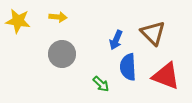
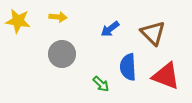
blue arrow: moved 6 px left, 11 px up; rotated 30 degrees clockwise
